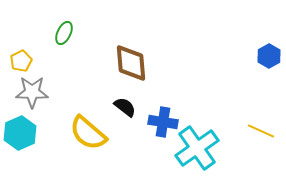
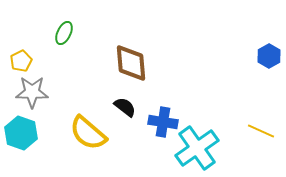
cyan hexagon: moved 1 px right; rotated 16 degrees counterclockwise
